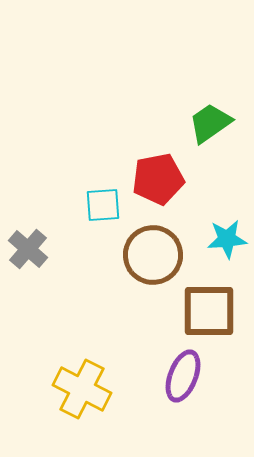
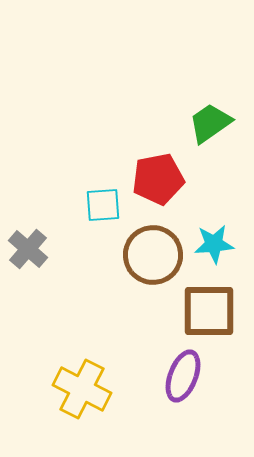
cyan star: moved 13 px left, 5 px down
